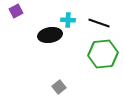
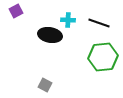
black ellipse: rotated 20 degrees clockwise
green hexagon: moved 3 px down
gray square: moved 14 px left, 2 px up; rotated 24 degrees counterclockwise
